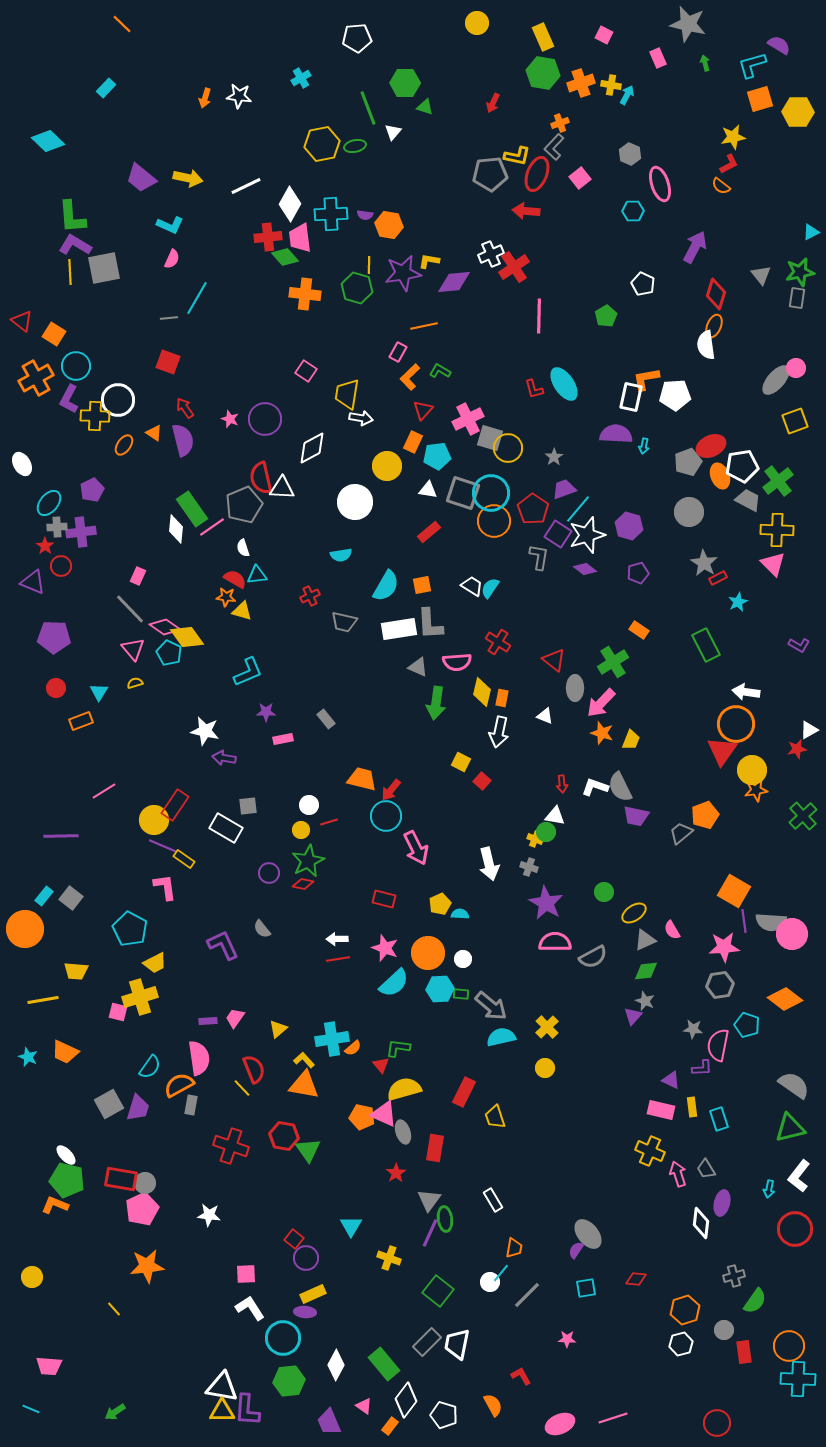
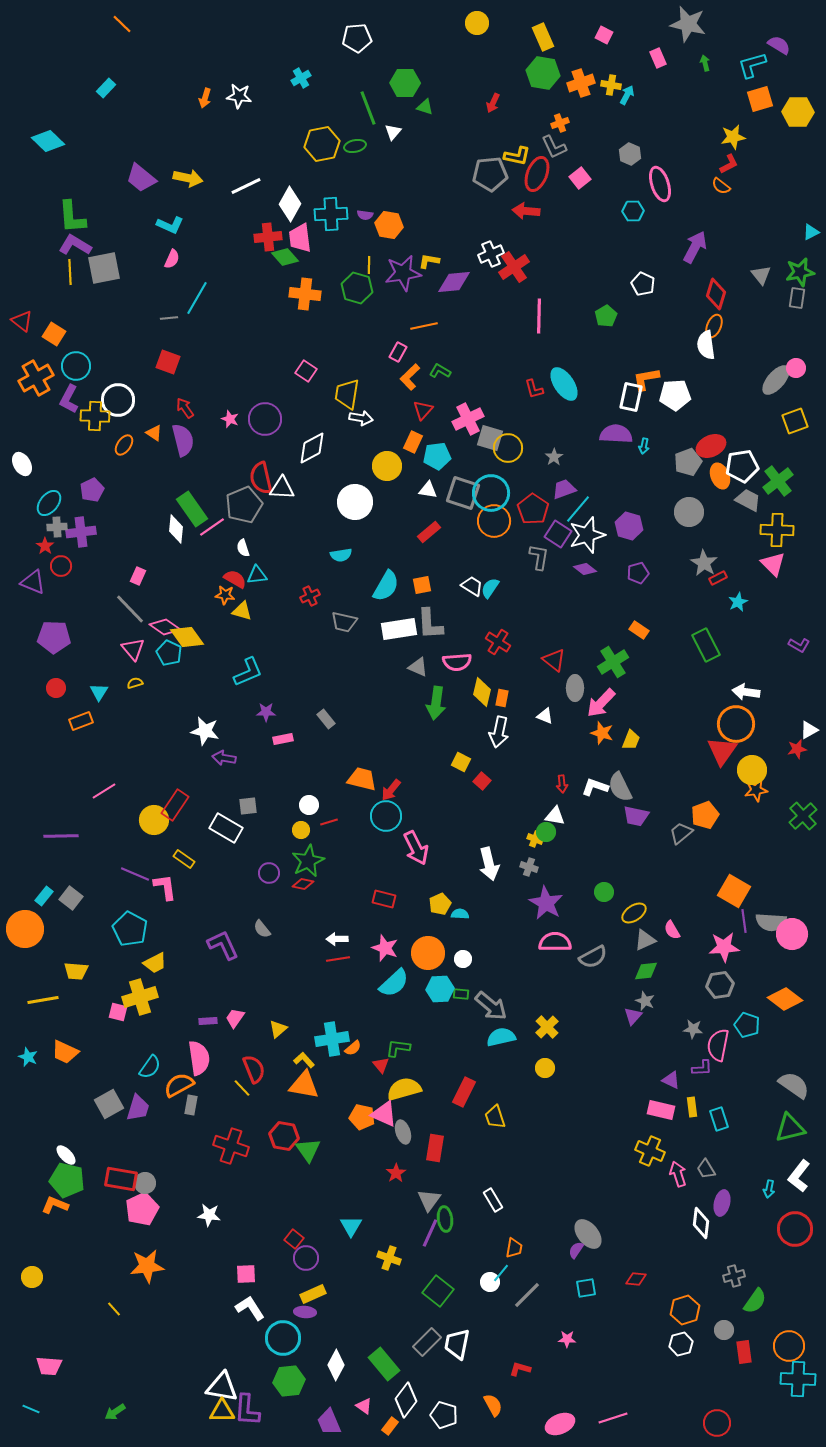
gray L-shape at (554, 147): rotated 68 degrees counterclockwise
orange star at (226, 597): moved 1 px left, 2 px up
purple line at (163, 846): moved 28 px left, 28 px down
red L-shape at (521, 1376): moved 1 px left, 7 px up; rotated 45 degrees counterclockwise
